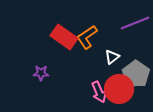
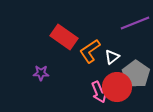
orange L-shape: moved 3 px right, 14 px down
red circle: moved 2 px left, 2 px up
